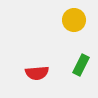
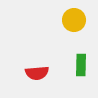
green rectangle: rotated 25 degrees counterclockwise
